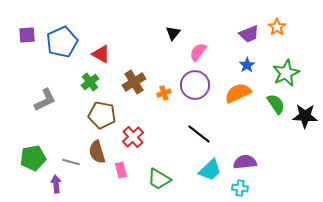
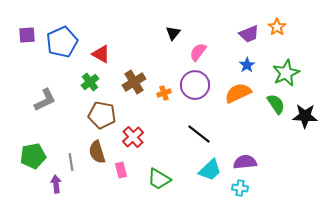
green pentagon: moved 2 px up
gray line: rotated 66 degrees clockwise
